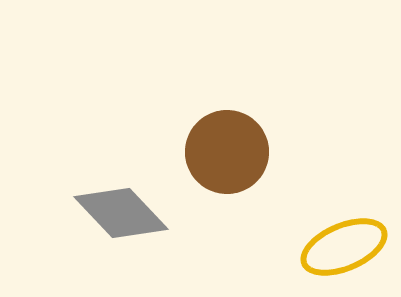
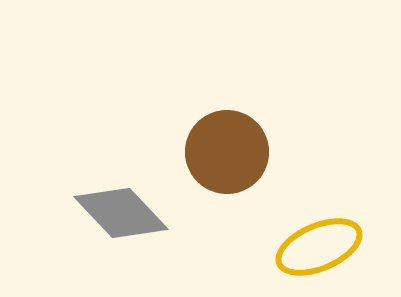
yellow ellipse: moved 25 px left
